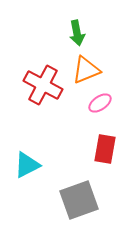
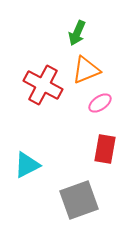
green arrow: rotated 35 degrees clockwise
